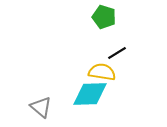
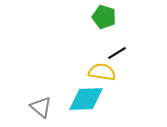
cyan diamond: moved 4 px left, 5 px down
